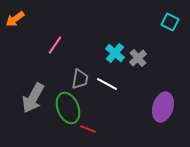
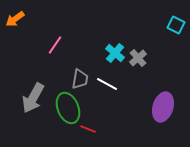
cyan square: moved 6 px right, 3 px down
